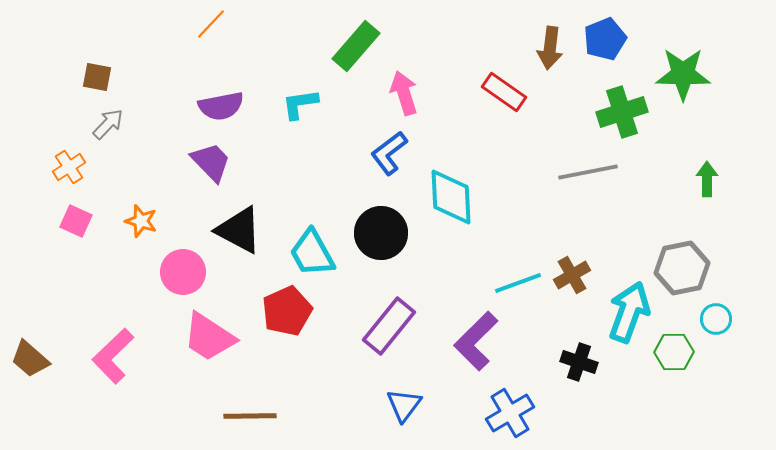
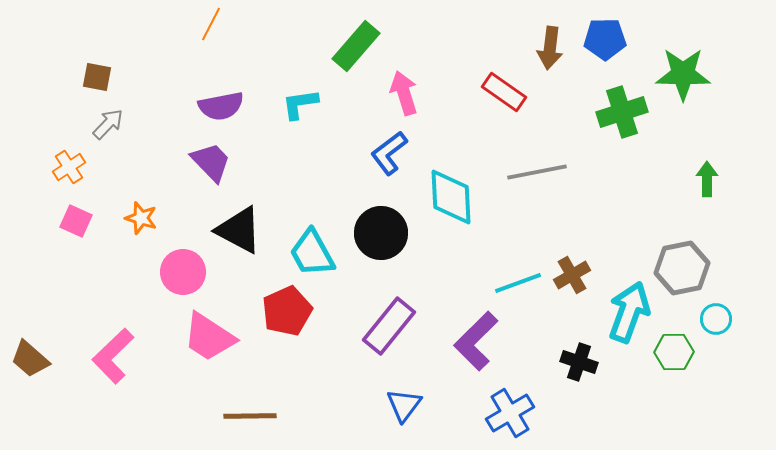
orange line: rotated 16 degrees counterclockwise
blue pentagon: rotated 21 degrees clockwise
gray line: moved 51 px left
orange star: moved 3 px up
